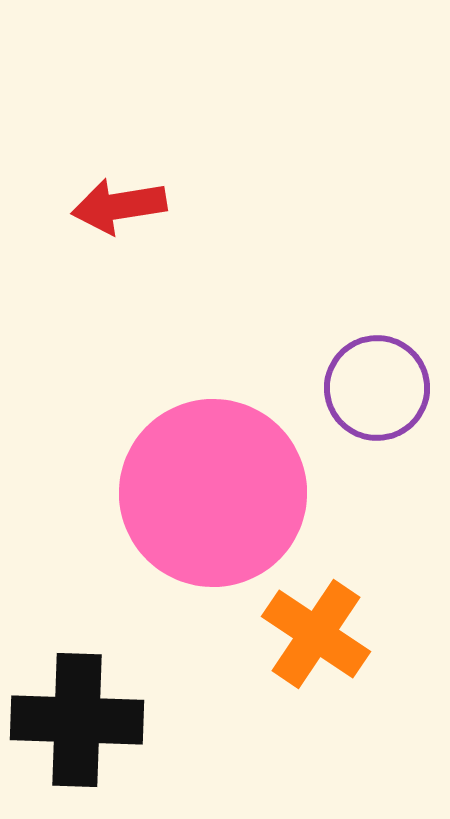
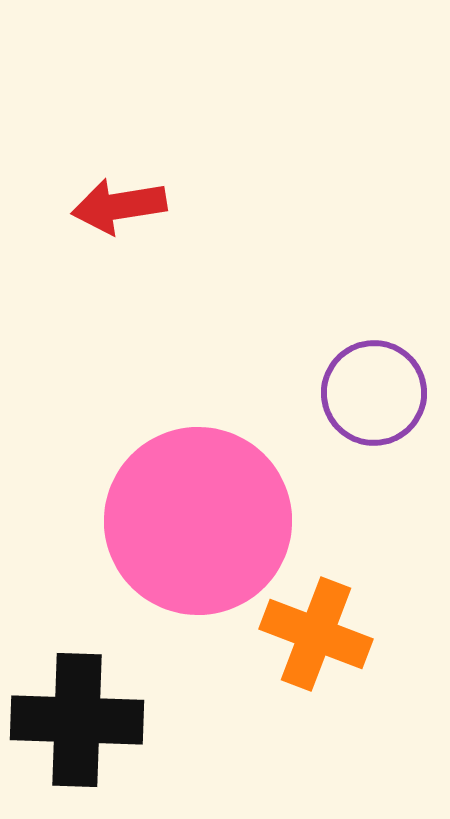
purple circle: moved 3 px left, 5 px down
pink circle: moved 15 px left, 28 px down
orange cross: rotated 13 degrees counterclockwise
